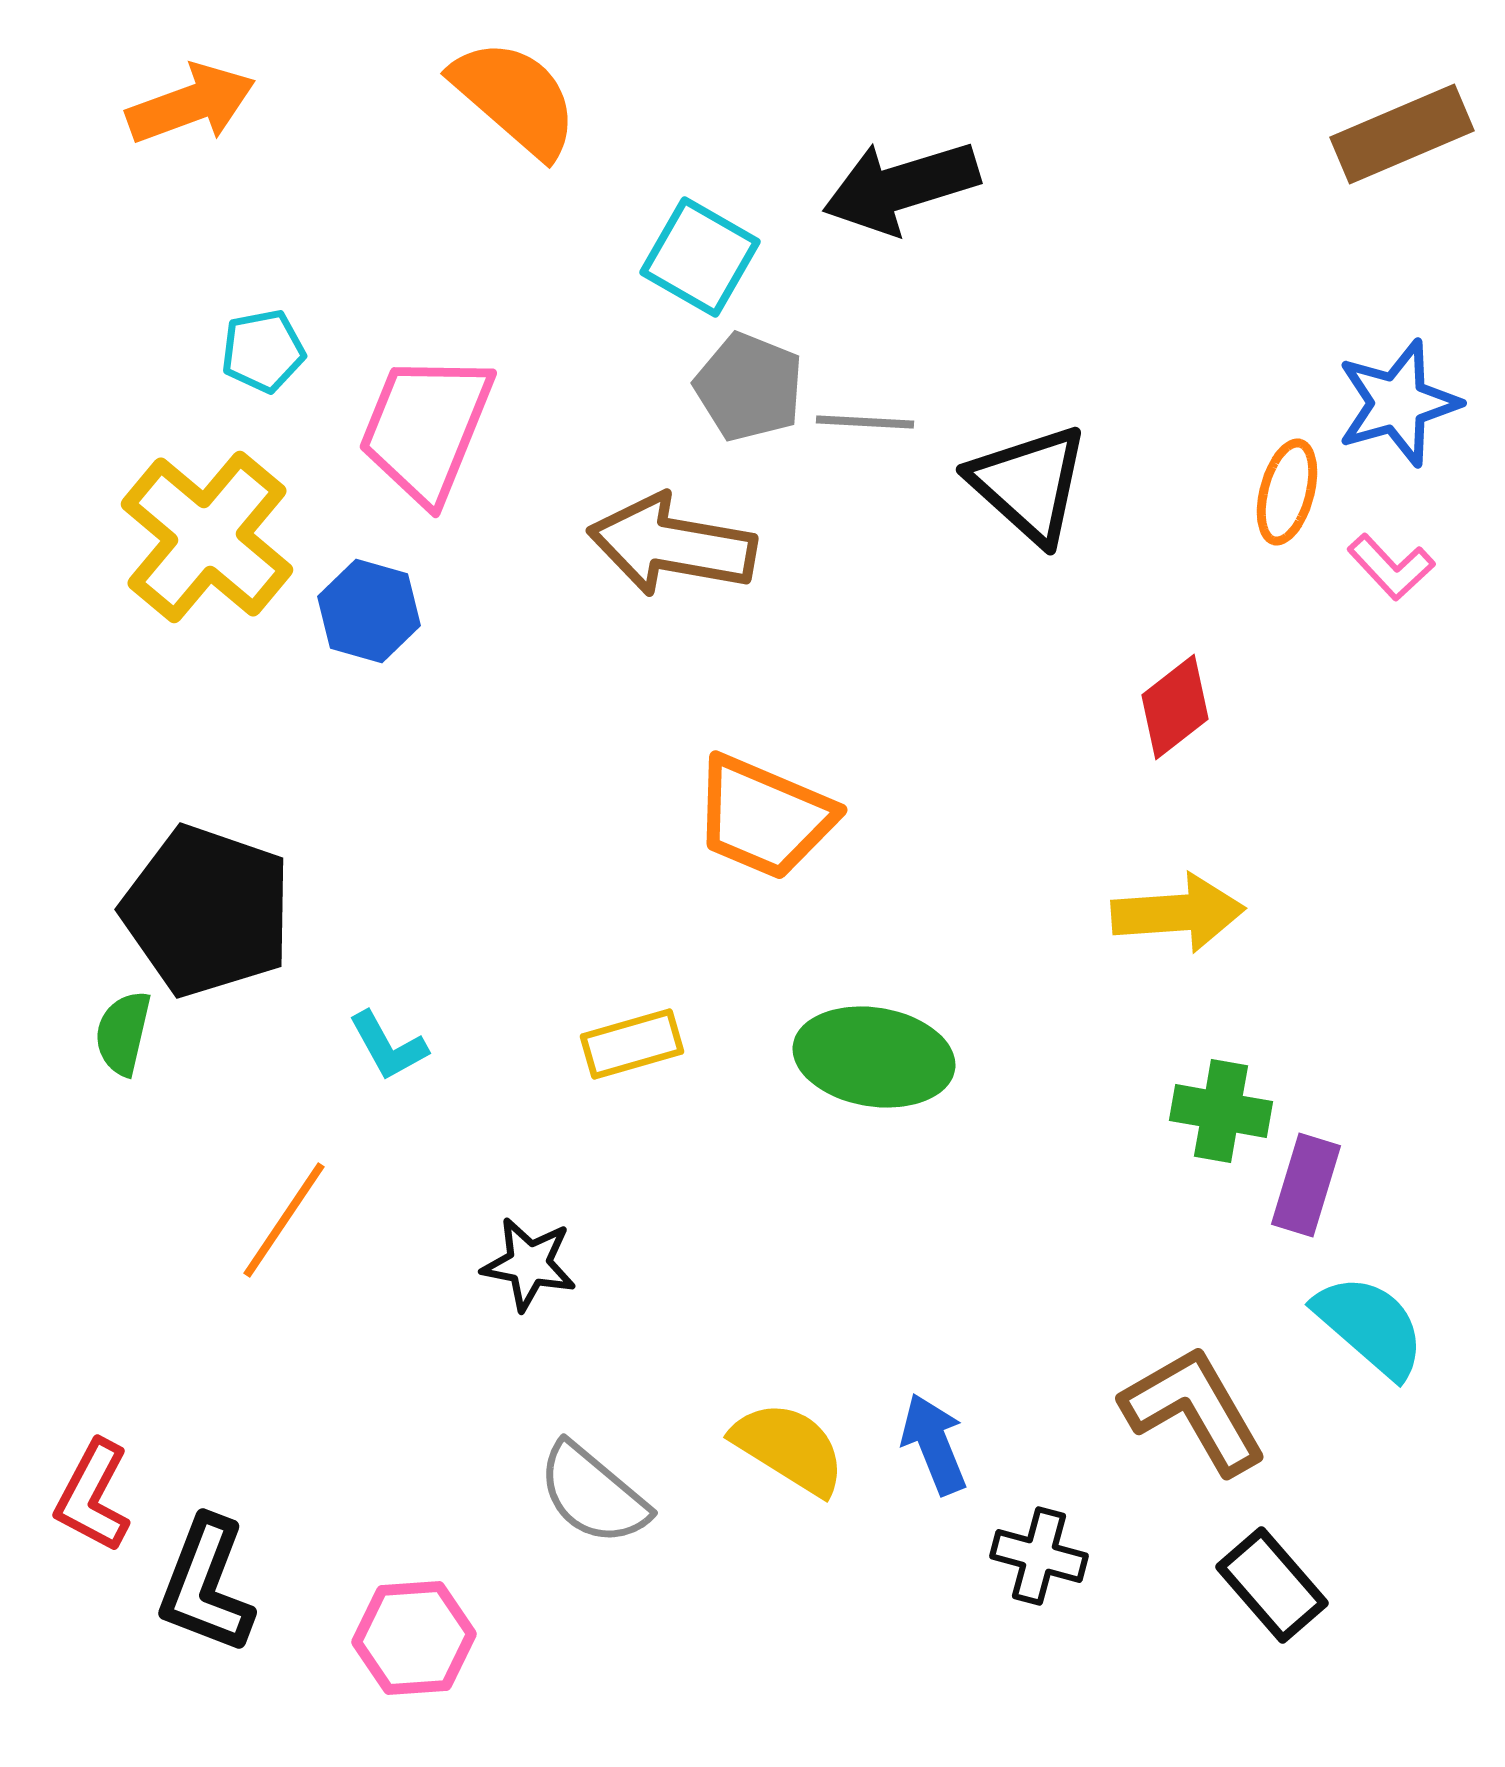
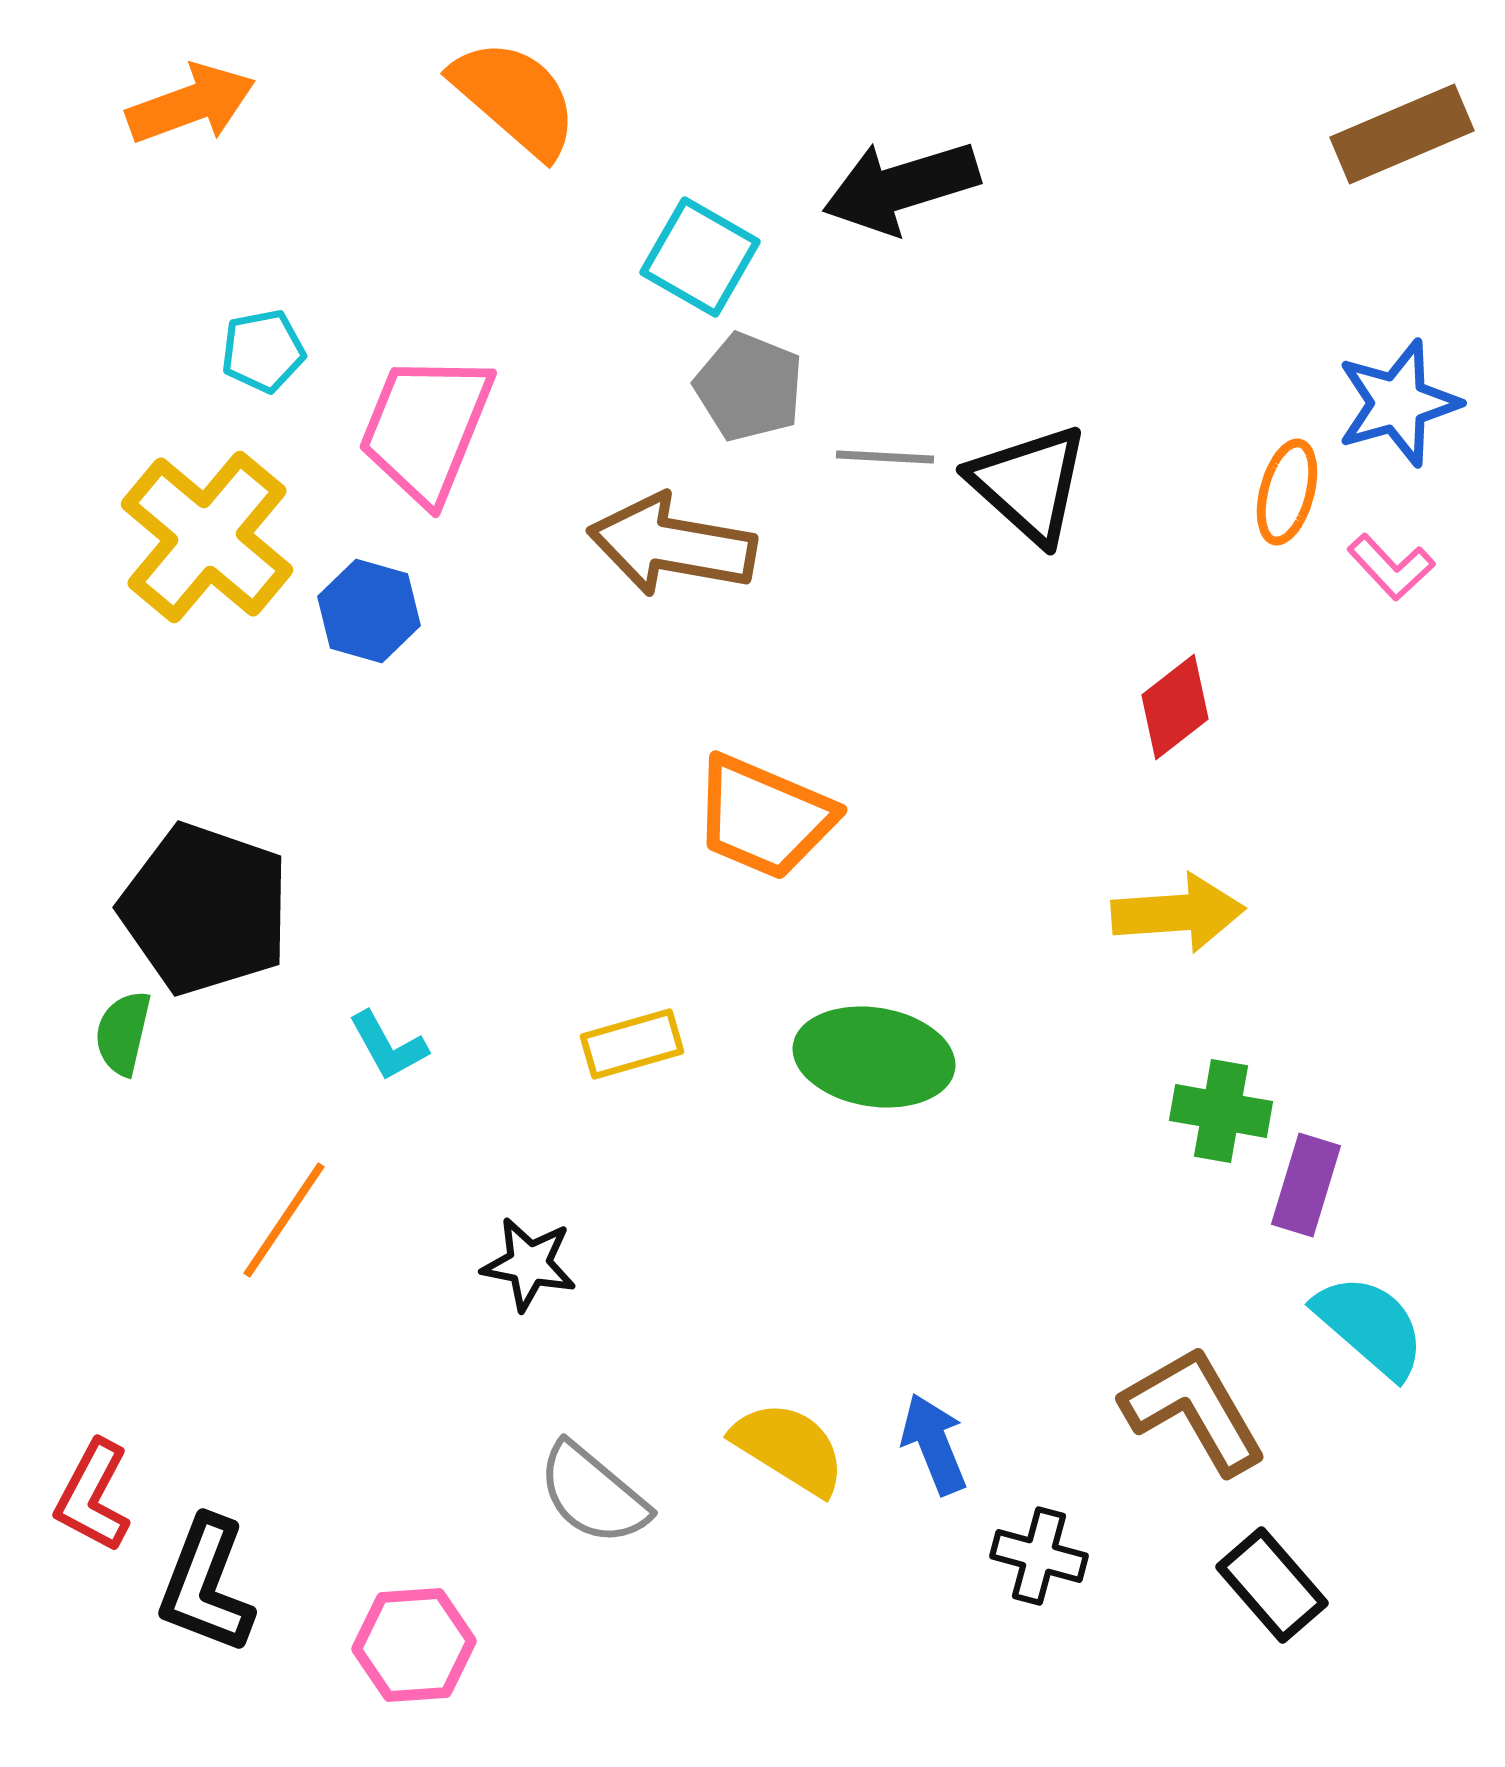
gray line: moved 20 px right, 35 px down
black pentagon: moved 2 px left, 2 px up
pink hexagon: moved 7 px down
